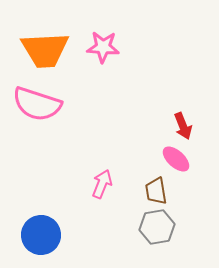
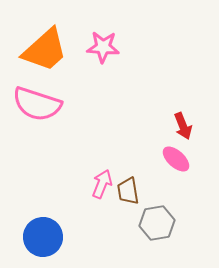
orange trapezoid: rotated 39 degrees counterclockwise
brown trapezoid: moved 28 px left
gray hexagon: moved 4 px up
blue circle: moved 2 px right, 2 px down
